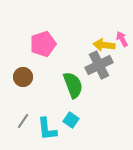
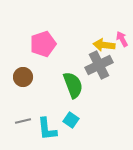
gray line: rotated 42 degrees clockwise
